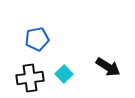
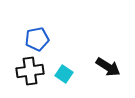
cyan square: rotated 12 degrees counterclockwise
black cross: moved 7 px up
